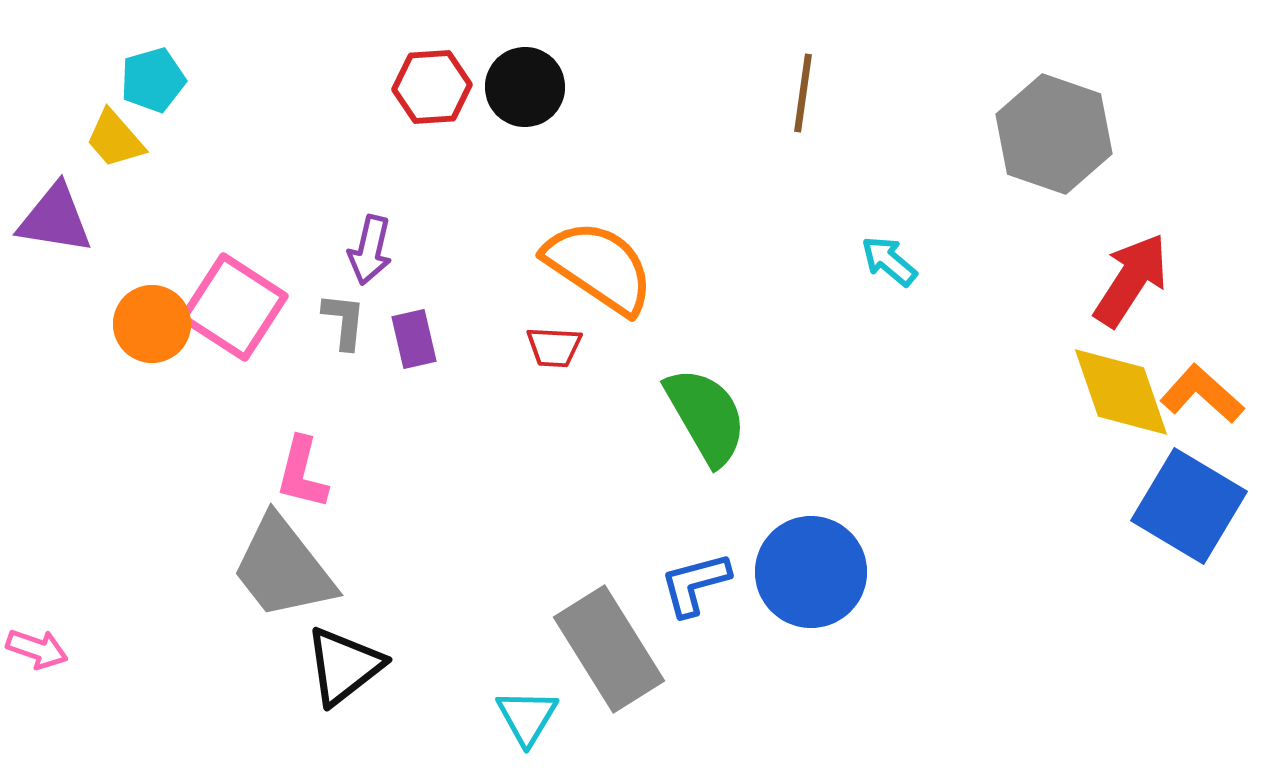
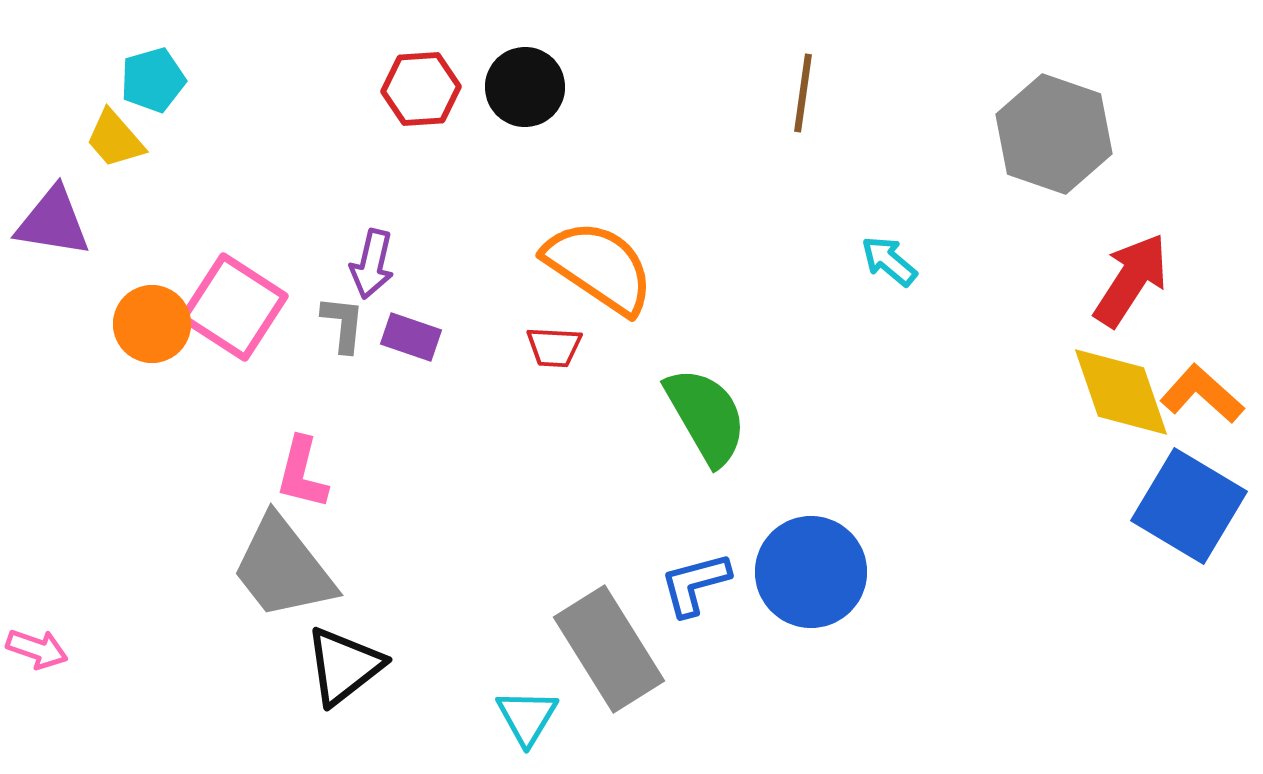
red hexagon: moved 11 px left, 2 px down
purple triangle: moved 2 px left, 3 px down
purple arrow: moved 2 px right, 14 px down
gray L-shape: moved 1 px left, 3 px down
purple rectangle: moved 3 px left, 2 px up; rotated 58 degrees counterclockwise
